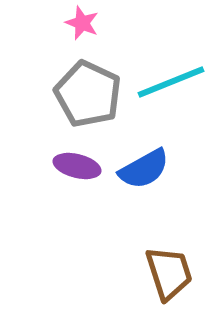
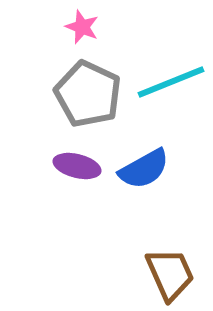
pink star: moved 4 px down
brown trapezoid: moved 1 px right, 1 px down; rotated 6 degrees counterclockwise
